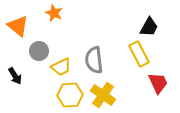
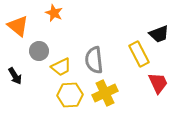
black trapezoid: moved 10 px right, 7 px down; rotated 40 degrees clockwise
yellow cross: moved 2 px right, 2 px up; rotated 30 degrees clockwise
